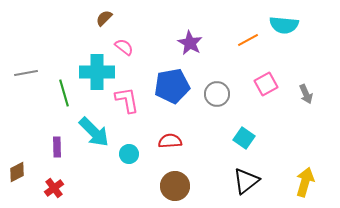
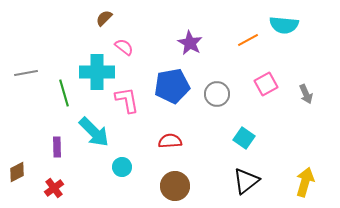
cyan circle: moved 7 px left, 13 px down
